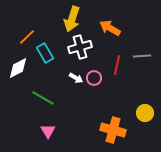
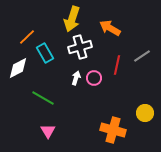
gray line: rotated 30 degrees counterclockwise
white arrow: rotated 104 degrees counterclockwise
